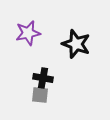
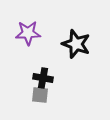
purple star: rotated 10 degrees clockwise
